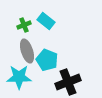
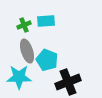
cyan rectangle: rotated 42 degrees counterclockwise
